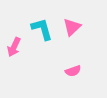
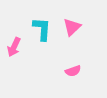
cyan L-shape: rotated 20 degrees clockwise
